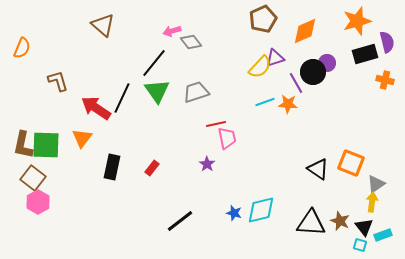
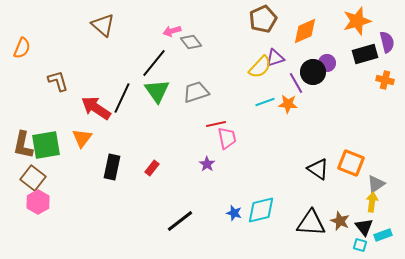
green square at (46, 145): rotated 12 degrees counterclockwise
